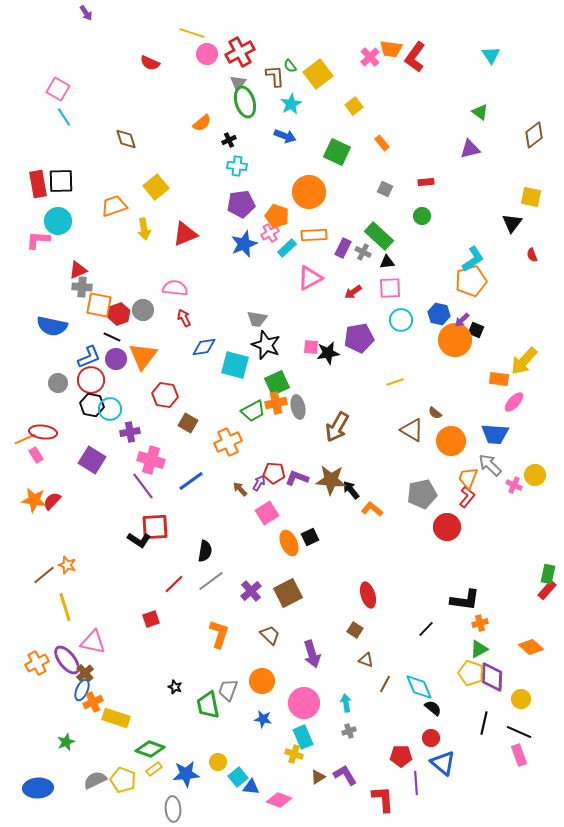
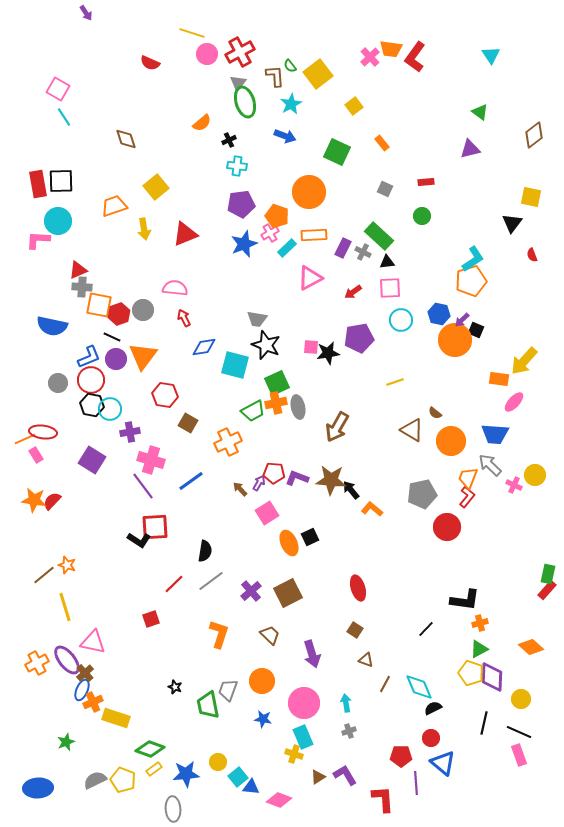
red ellipse at (368, 595): moved 10 px left, 7 px up
black semicircle at (433, 708): rotated 66 degrees counterclockwise
